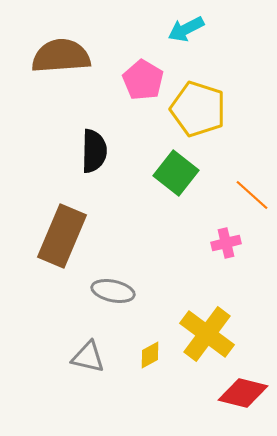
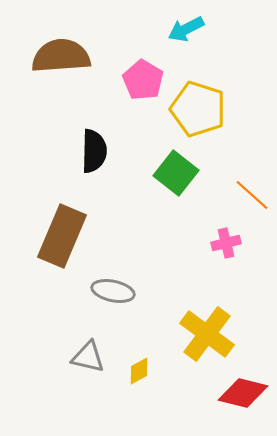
yellow diamond: moved 11 px left, 16 px down
